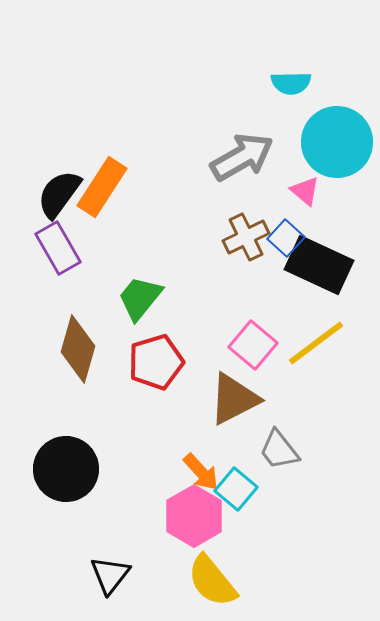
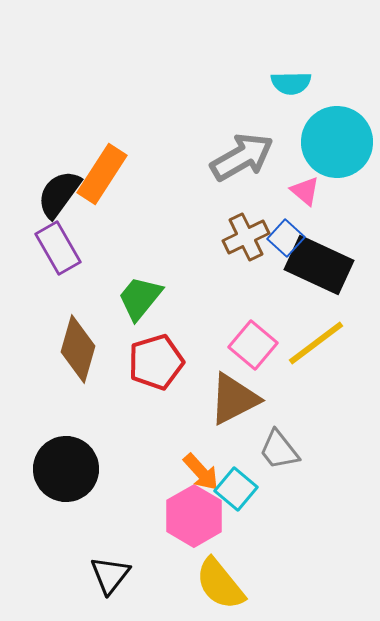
orange rectangle: moved 13 px up
yellow semicircle: moved 8 px right, 3 px down
